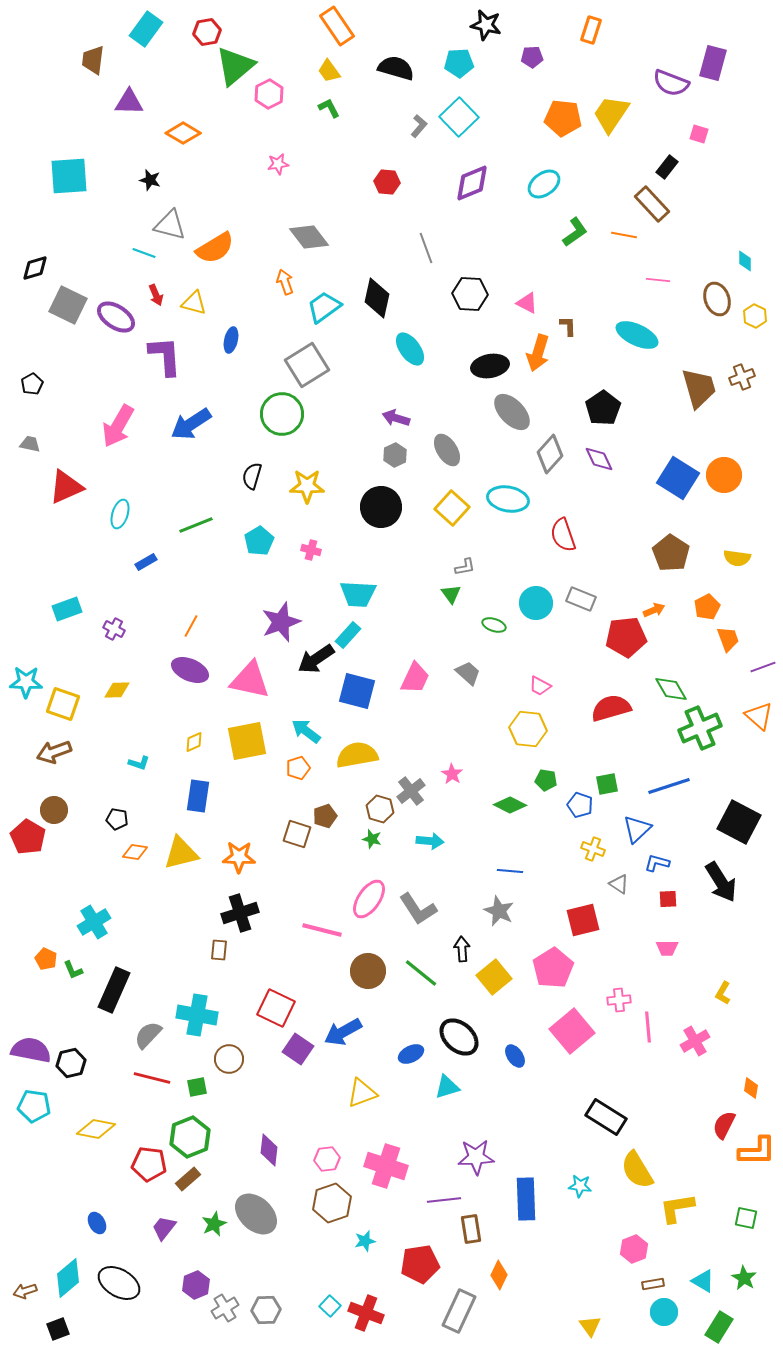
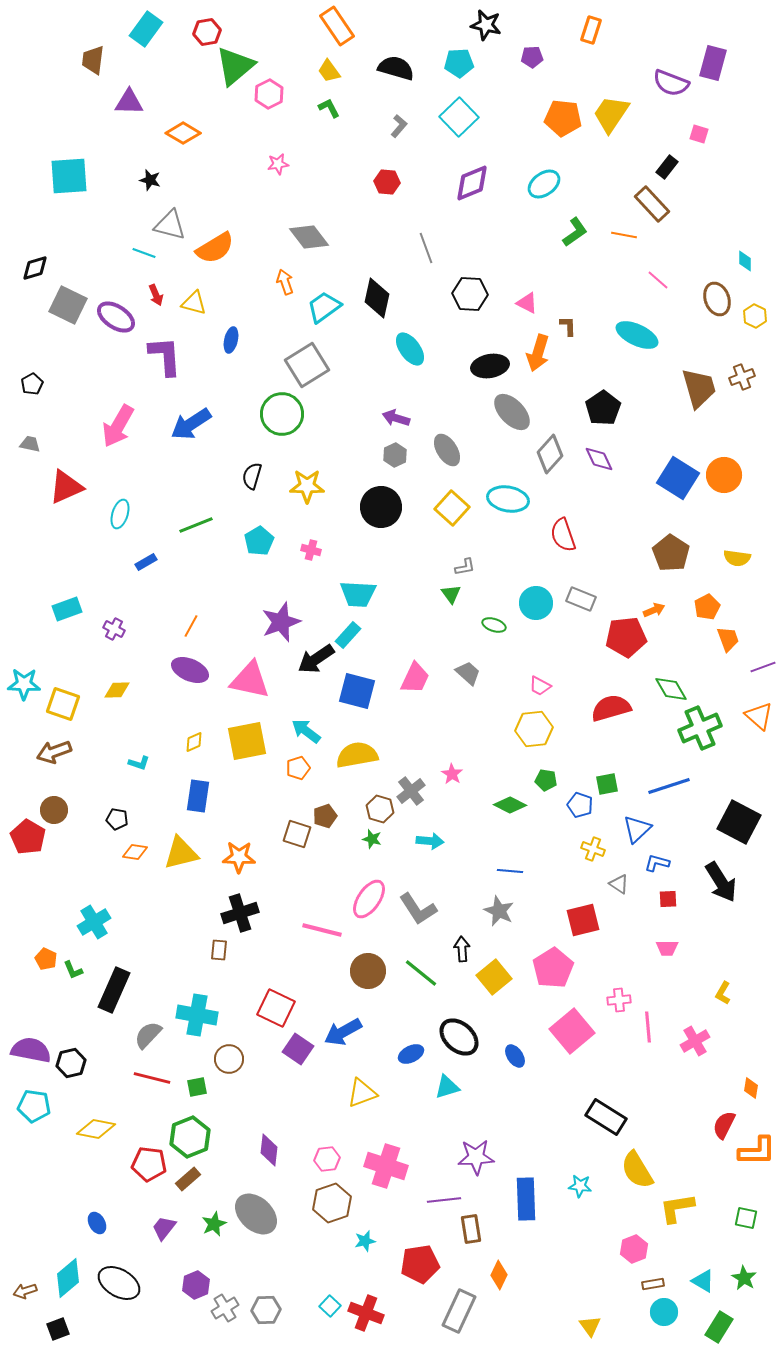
gray L-shape at (419, 126): moved 20 px left
pink line at (658, 280): rotated 35 degrees clockwise
cyan star at (26, 682): moved 2 px left, 2 px down
yellow hexagon at (528, 729): moved 6 px right; rotated 12 degrees counterclockwise
